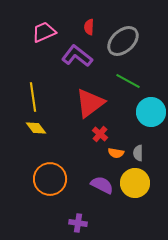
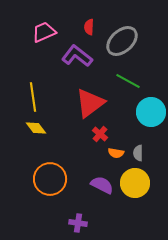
gray ellipse: moved 1 px left
